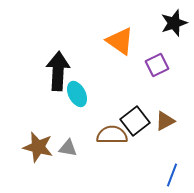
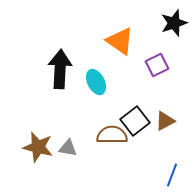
black arrow: moved 2 px right, 2 px up
cyan ellipse: moved 19 px right, 12 px up
